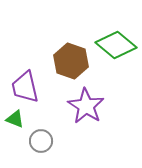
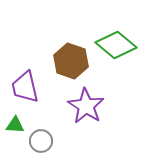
green triangle: moved 6 px down; rotated 18 degrees counterclockwise
